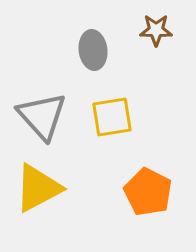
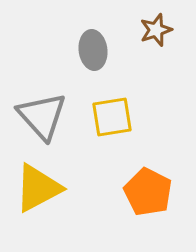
brown star: rotated 20 degrees counterclockwise
